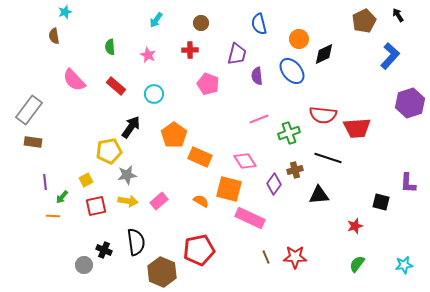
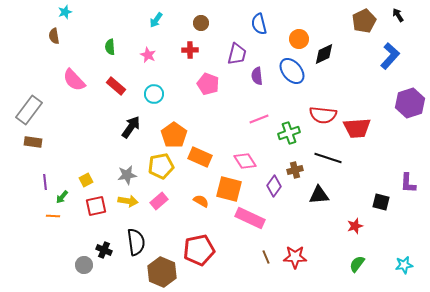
yellow pentagon at (109, 151): moved 52 px right, 15 px down
purple diamond at (274, 184): moved 2 px down
